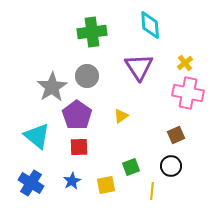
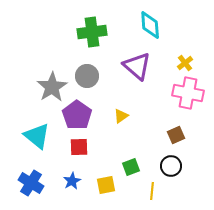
purple triangle: moved 2 px left, 1 px up; rotated 16 degrees counterclockwise
